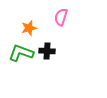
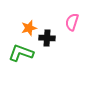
pink semicircle: moved 11 px right, 5 px down
black cross: moved 13 px up
